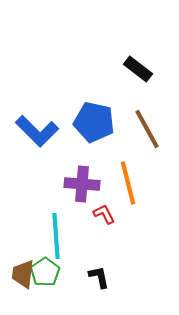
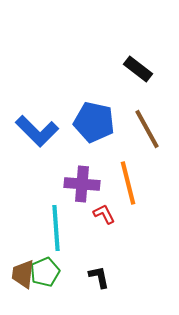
cyan line: moved 8 px up
green pentagon: rotated 12 degrees clockwise
